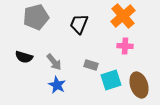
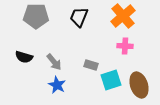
gray pentagon: moved 1 px up; rotated 15 degrees clockwise
black trapezoid: moved 7 px up
